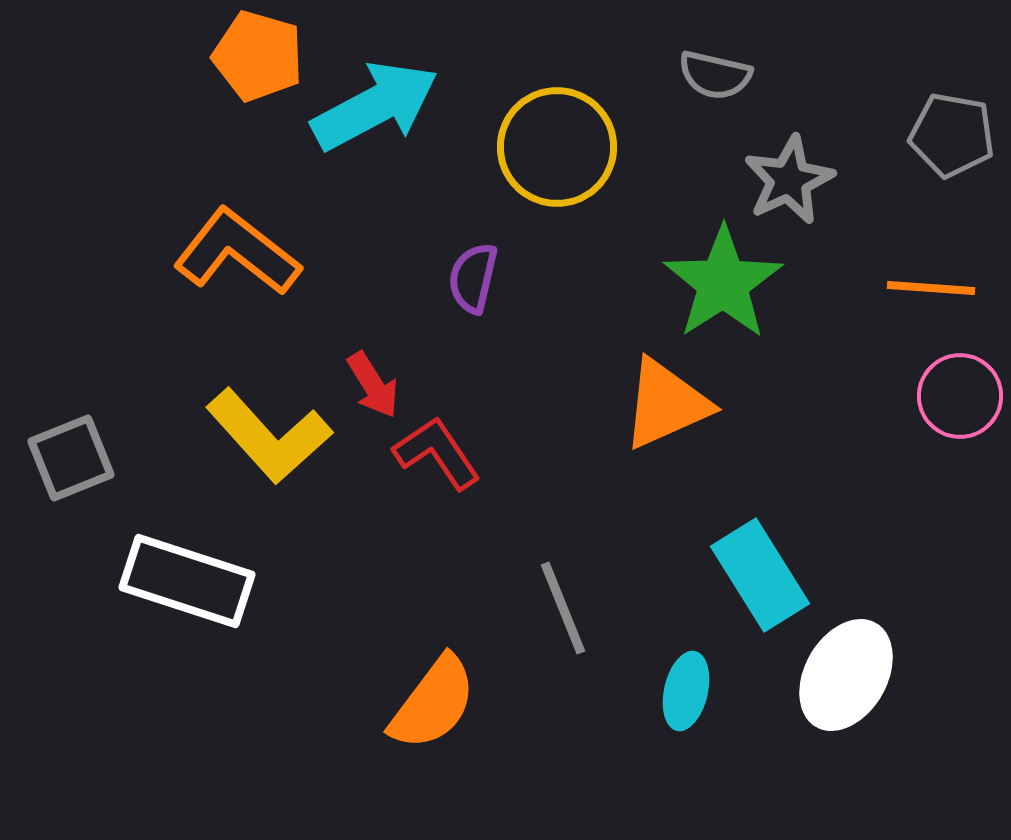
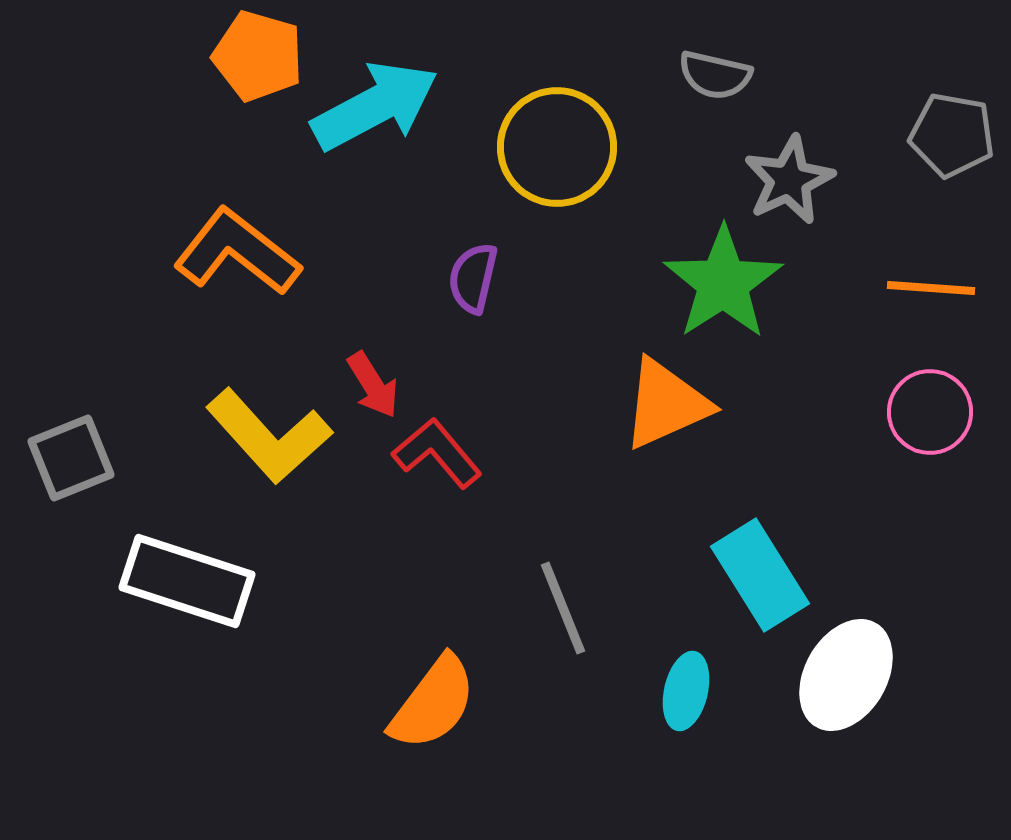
pink circle: moved 30 px left, 16 px down
red L-shape: rotated 6 degrees counterclockwise
